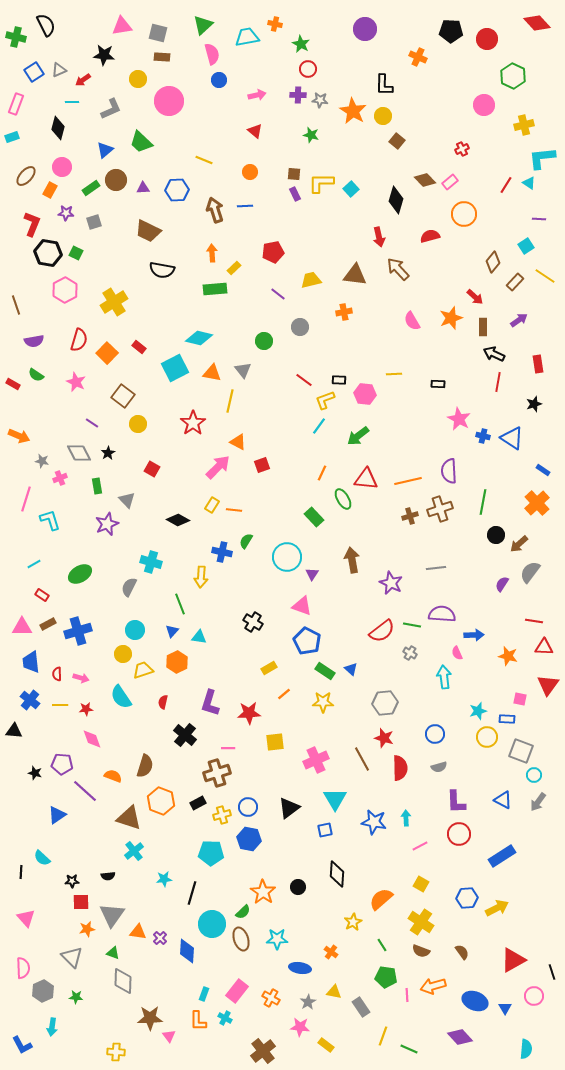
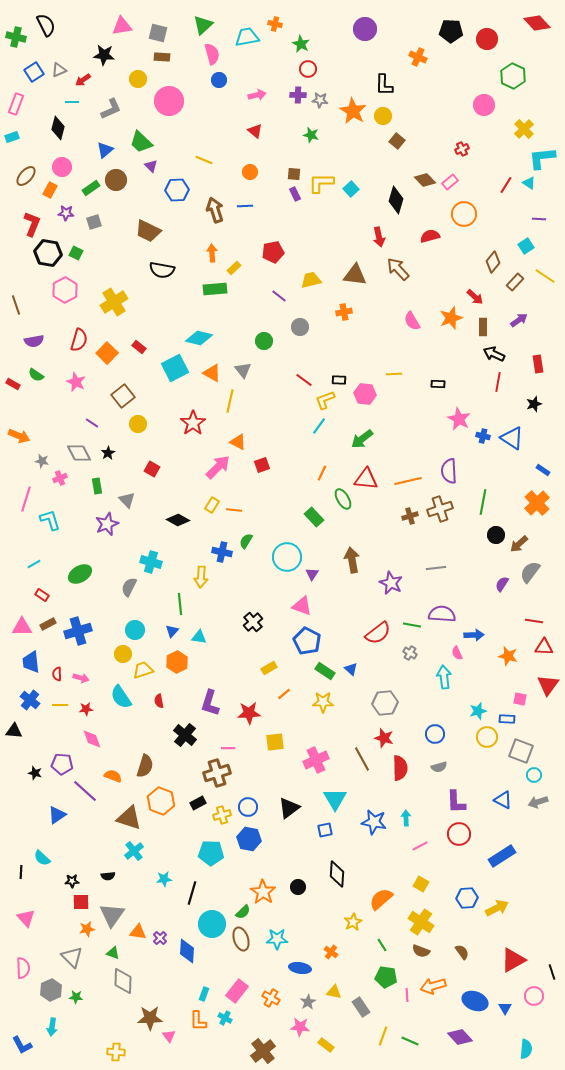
yellow cross at (524, 125): moved 4 px down; rotated 30 degrees counterclockwise
purple triangle at (143, 188): moved 8 px right, 22 px up; rotated 48 degrees clockwise
purple line at (278, 294): moved 1 px right, 2 px down
orange triangle at (212, 373): rotated 18 degrees clockwise
brown square at (123, 396): rotated 15 degrees clockwise
green arrow at (358, 436): moved 4 px right, 3 px down
green line at (180, 604): rotated 15 degrees clockwise
black cross at (253, 622): rotated 18 degrees clockwise
red semicircle at (382, 631): moved 4 px left, 2 px down
red semicircle at (163, 702): moved 4 px left, 1 px up; rotated 24 degrees counterclockwise
gray arrow at (538, 802): rotated 36 degrees clockwise
gray hexagon at (43, 991): moved 8 px right, 1 px up
green line at (409, 1049): moved 1 px right, 8 px up
